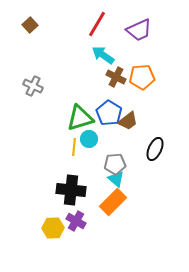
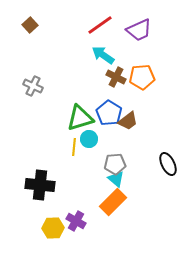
red line: moved 3 px right, 1 px down; rotated 24 degrees clockwise
black ellipse: moved 13 px right, 15 px down; rotated 50 degrees counterclockwise
black cross: moved 31 px left, 5 px up
